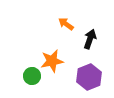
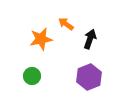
orange star: moved 11 px left, 22 px up
